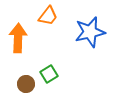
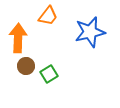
brown circle: moved 18 px up
